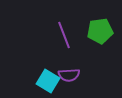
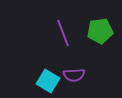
purple line: moved 1 px left, 2 px up
purple semicircle: moved 5 px right
